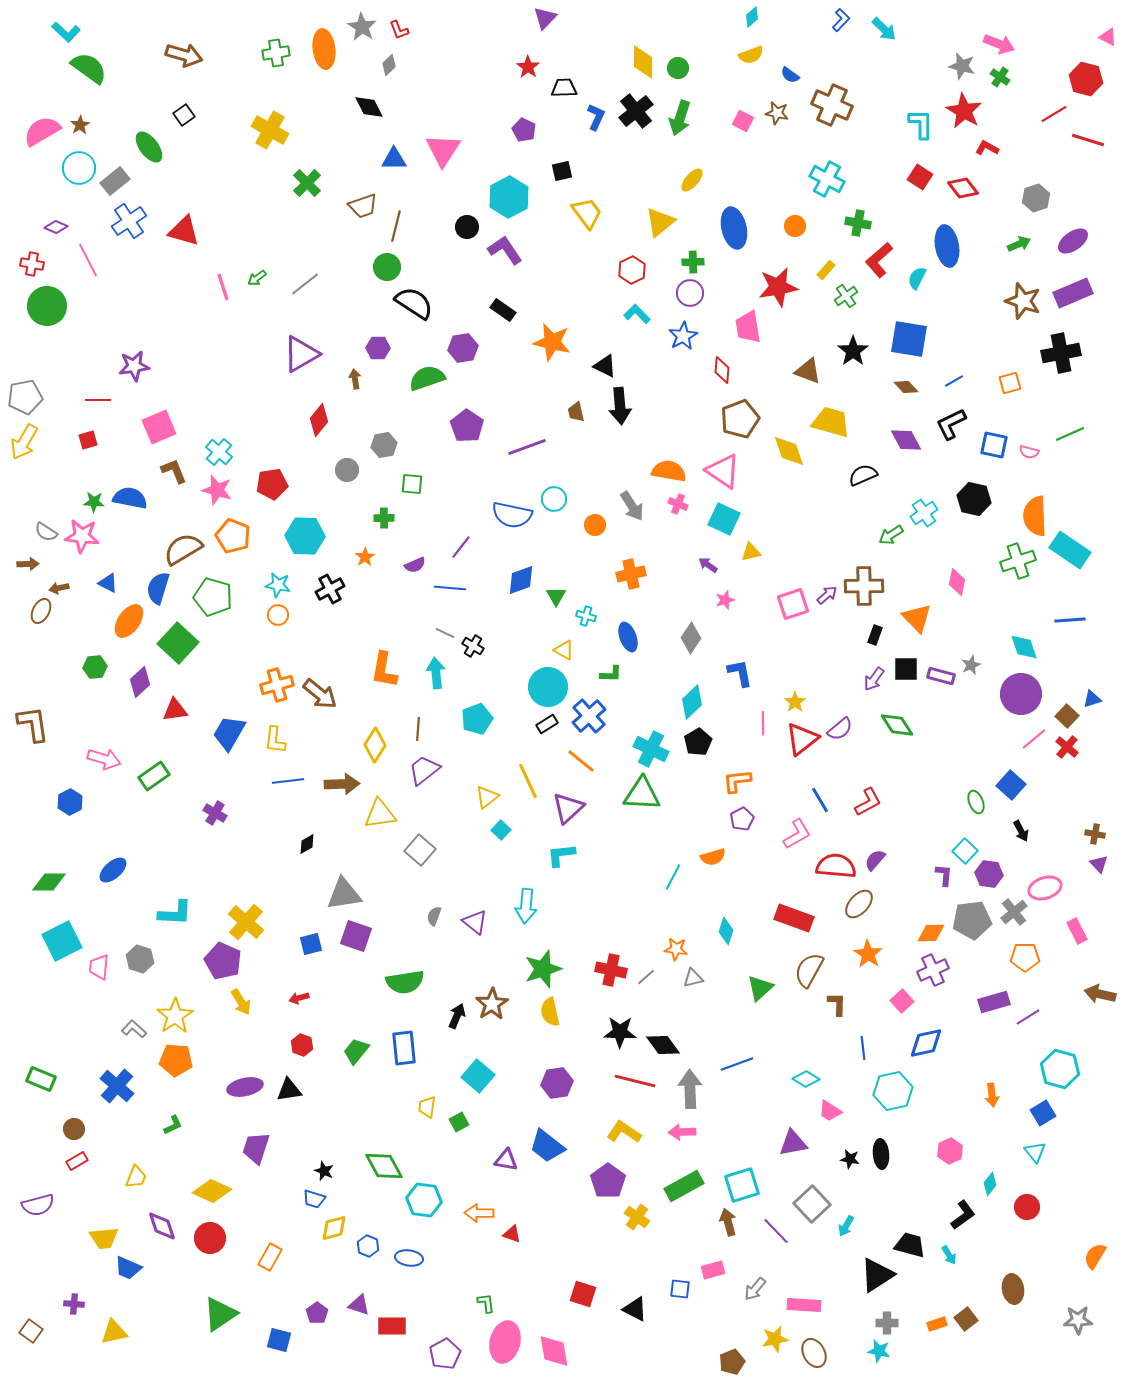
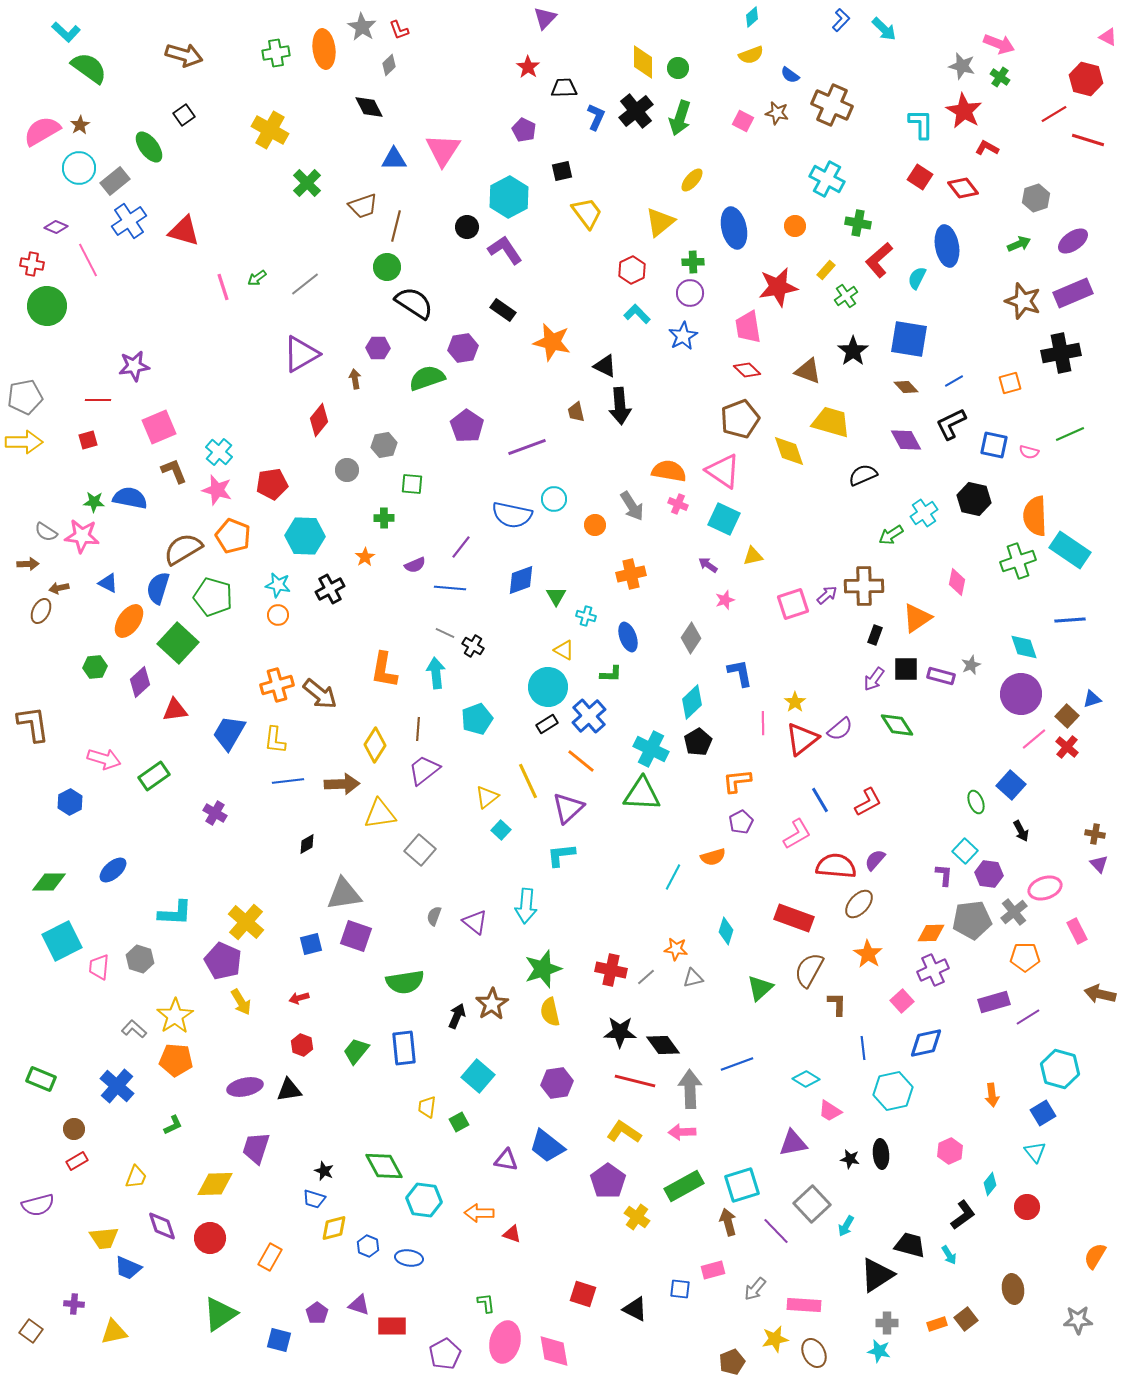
red diamond at (722, 370): moved 25 px right; rotated 52 degrees counterclockwise
yellow arrow at (24, 442): rotated 120 degrees counterclockwise
yellow triangle at (751, 552): moved 2 px right, 4 px down
orange triangle at (917, 618): rotated 40 degrees clockwise
purple pentagon at (742, 819): moved 1 px left, 3 px down
yellow diamond at (212, 1191): moved 3 px right, 7 px up; rotated 27 degrees counterclockwise
